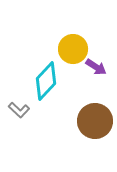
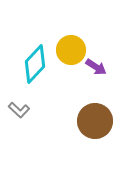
yellow circle: moved 2 px left, 1 px down
cyan diamond: moved 11 px left, 17 px up
